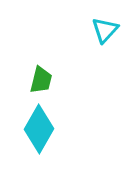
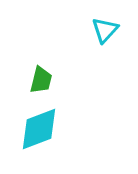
cyan diamond: rotated 39 degrees clockwise
